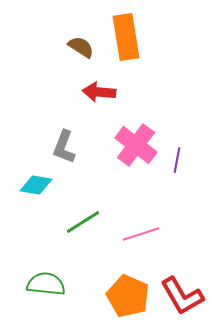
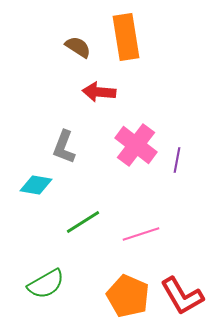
brown semicircle: moved 3 px left
green semicircle: rotated 144 degrees clockwise
